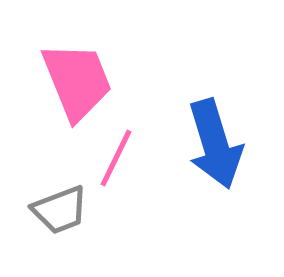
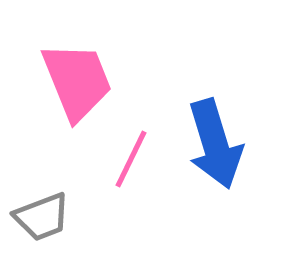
pink line: moved 15 px right, 1 px down
gray trapezoid: moved 18 px left, 7 px down
